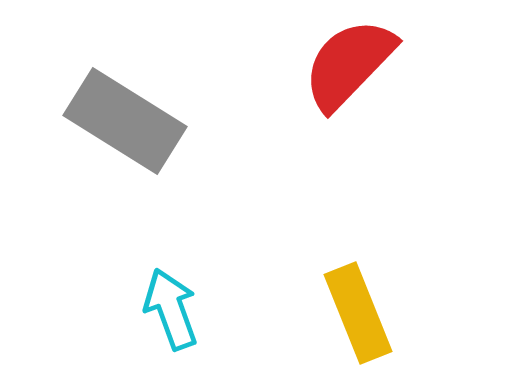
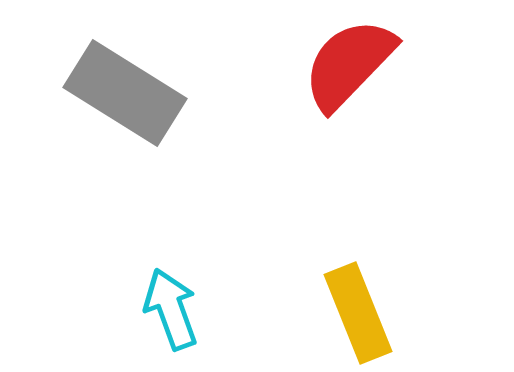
gray rectangle: moved 28 px up
